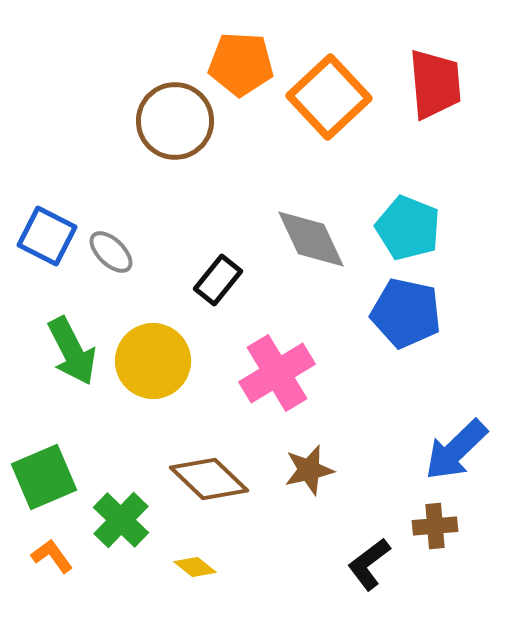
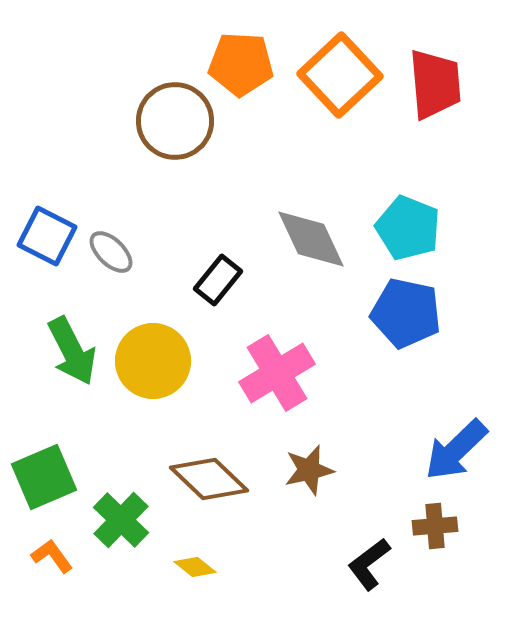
orange square: moved 11 px right, 22 px up
